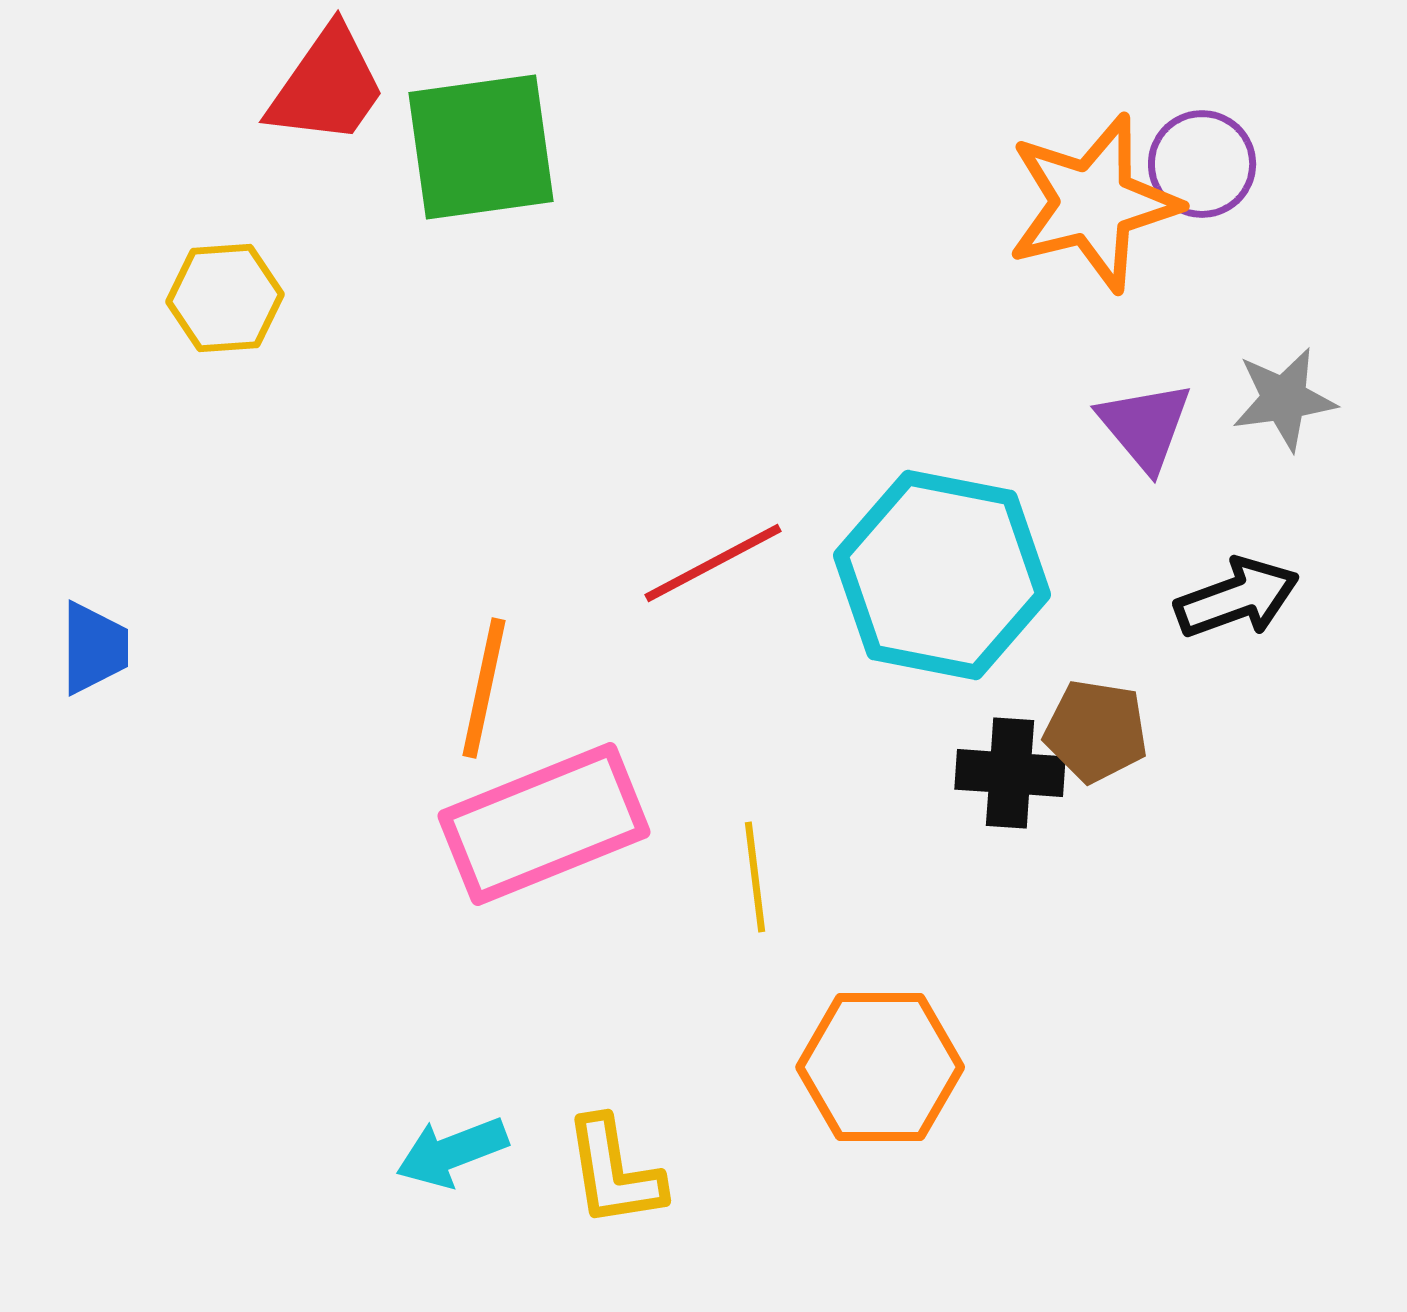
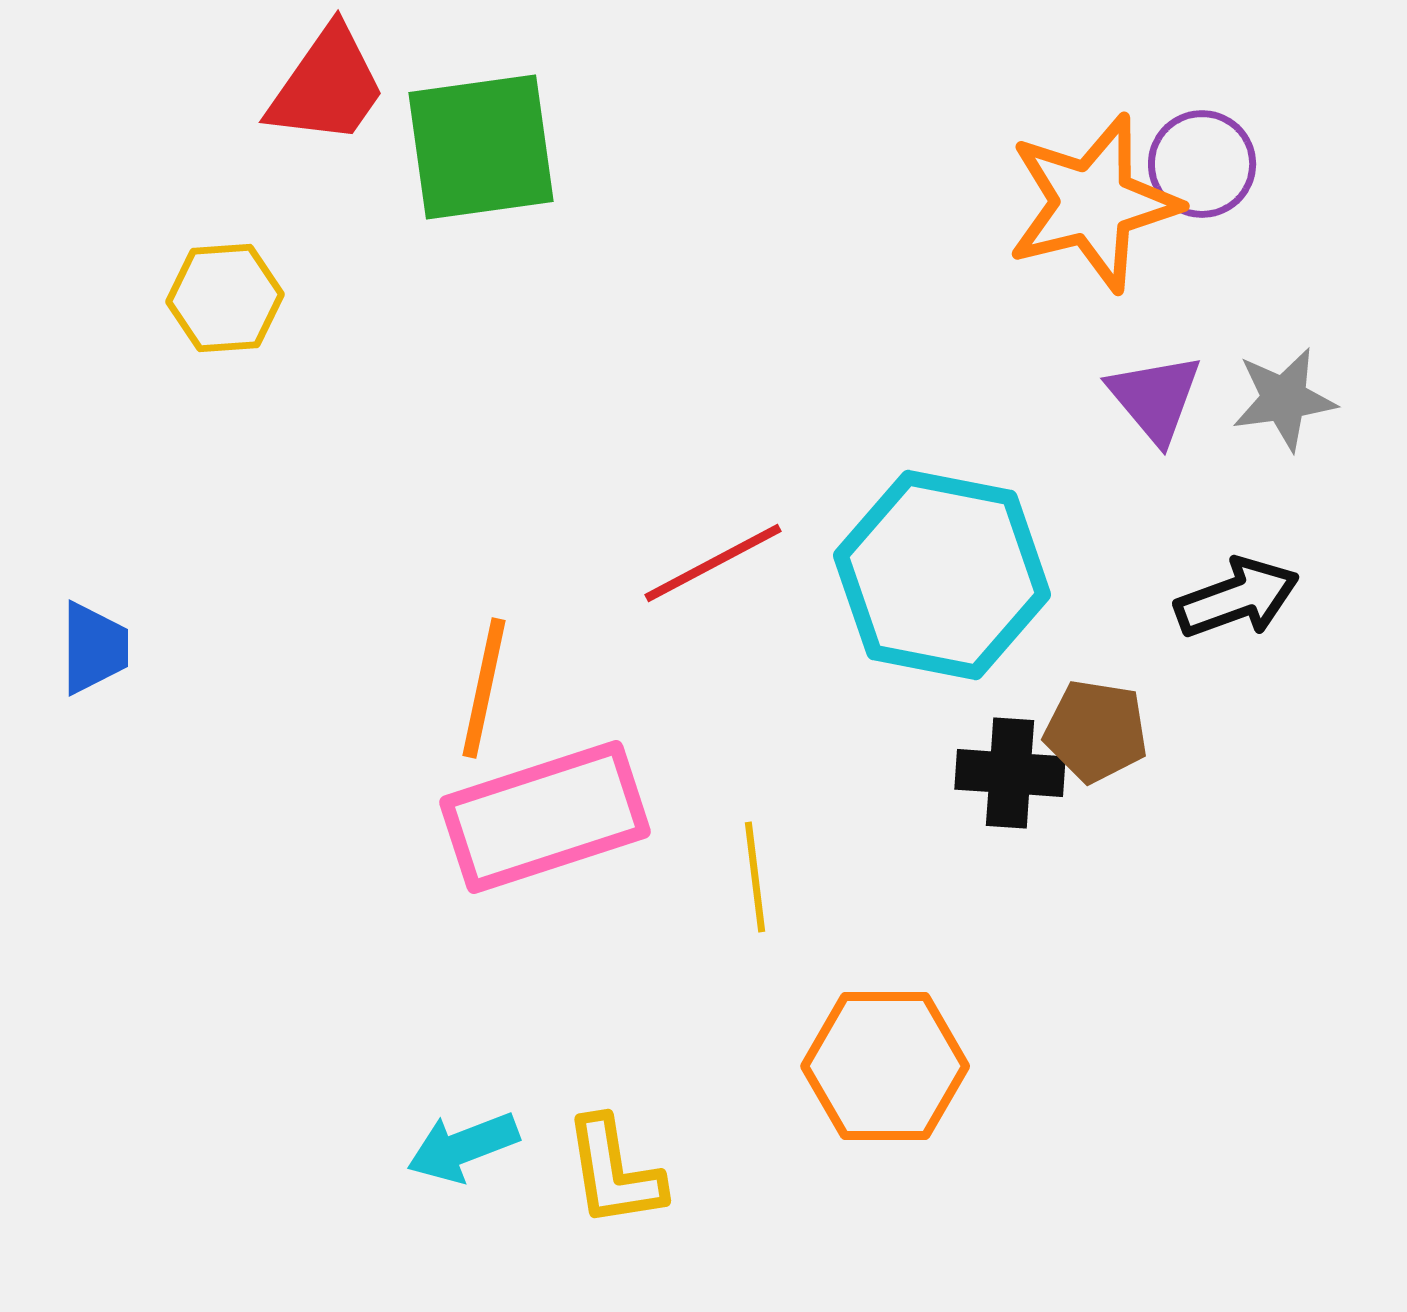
purple triangle: moved 10 px right, 28 px up
pink rectangle: moved 1 px right, 7 px up; rotated 4 degrees clockwise
orange hexagon: moved 5 px right, 1 px up
cyan arrow: moved 11 px right, 5 px up
